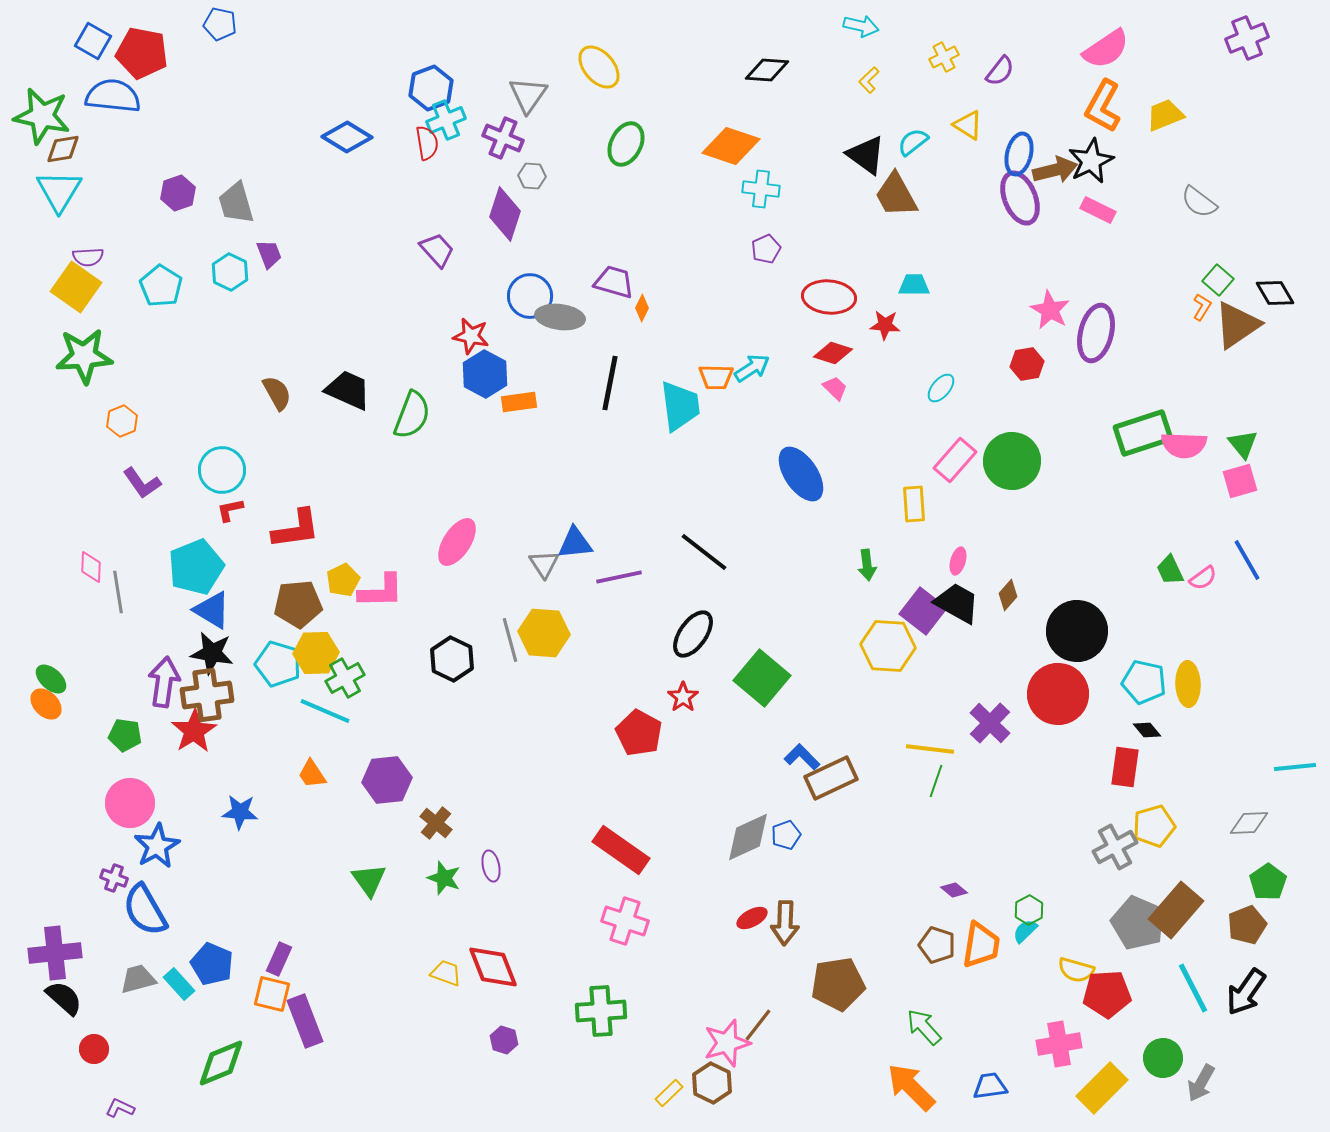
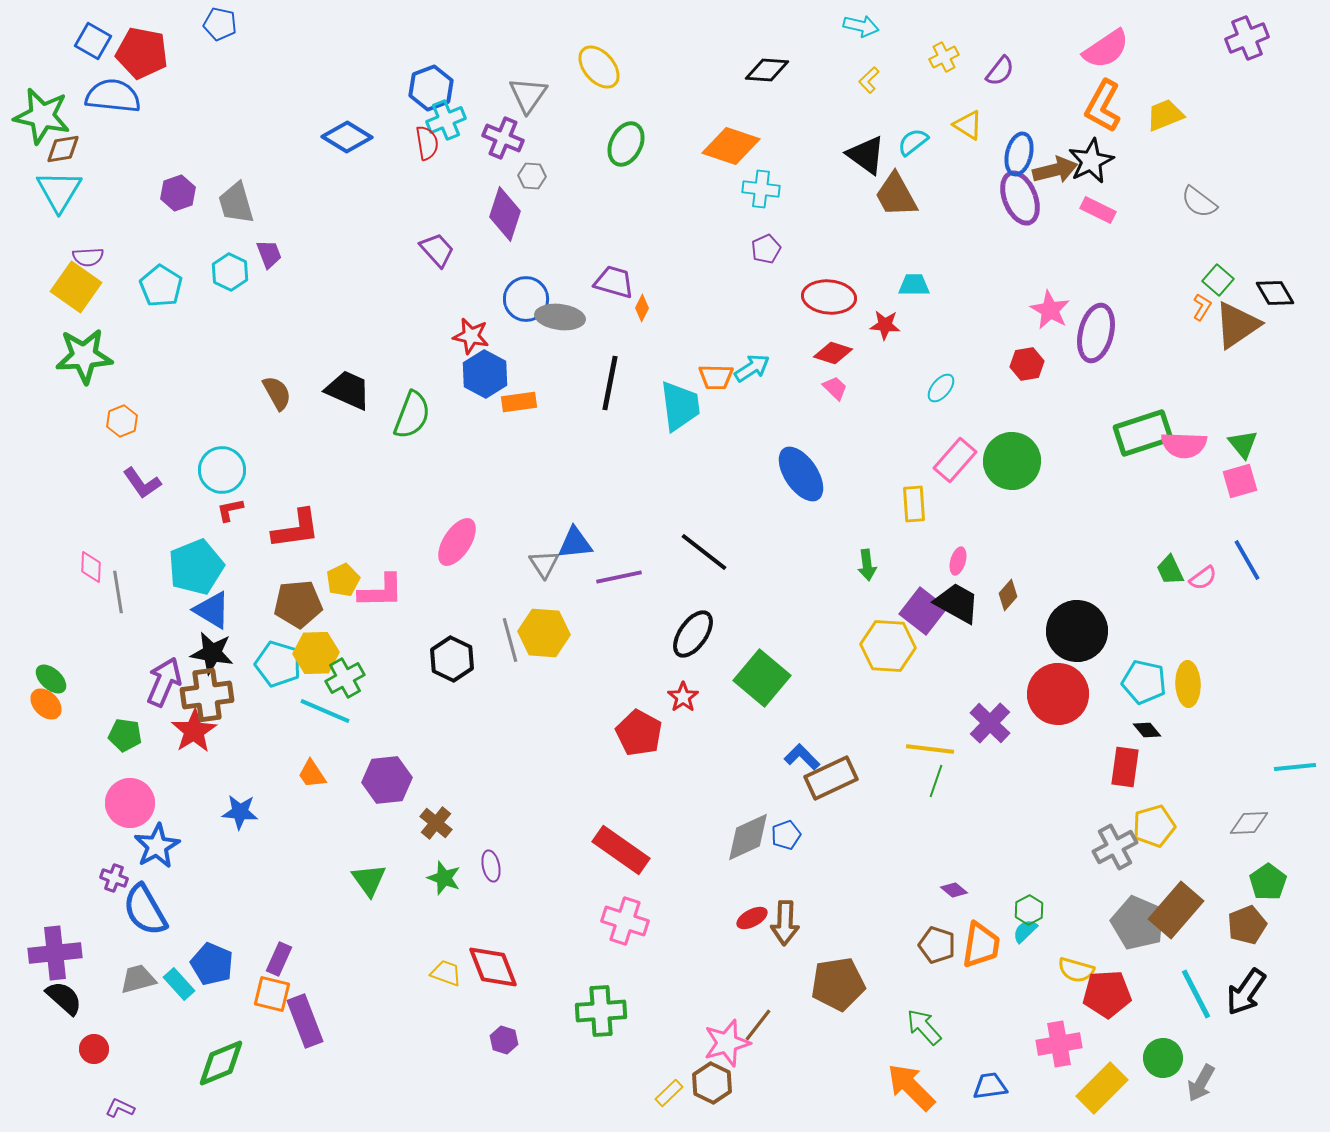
blue circle at (530, 296): moved 4 px left, 3 px down
purple arrow at (164, 682): rotated 15 degrees clockwise
cyan line at (1193, 988): moved 3 px right, 6 px down
